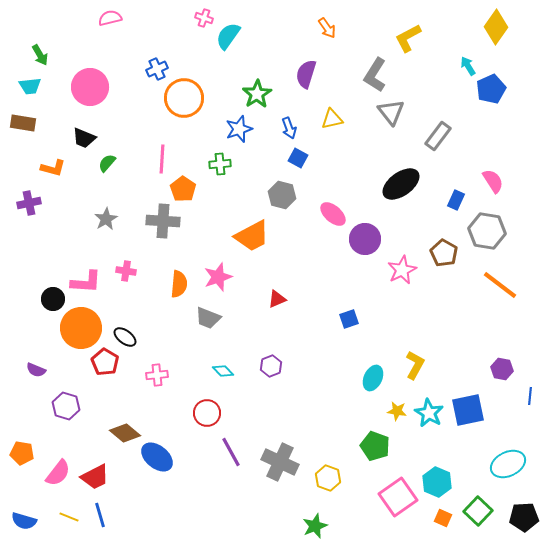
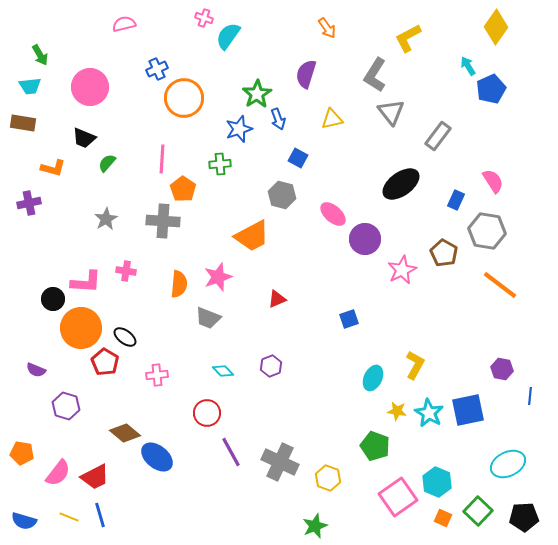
pink semicircle at (110, 18): moved 14 px right, 6 px down
blue arrow at (289, 128): moved 11 px left, 9 px up
